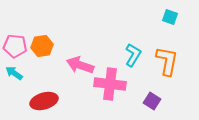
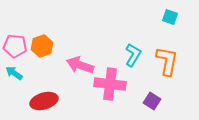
orange hexagon: rotated 10 degrees counterclockwise
